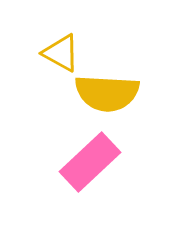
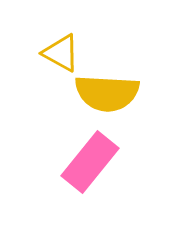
pink rectangle: rotated 8 degrees counterclockwise
